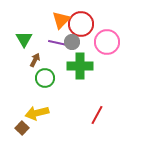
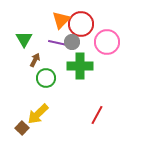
green circle: moved 1 px right
yellow arrow: moved 1 px right, 1 px down; rotated 30 degrees counterclockwise
